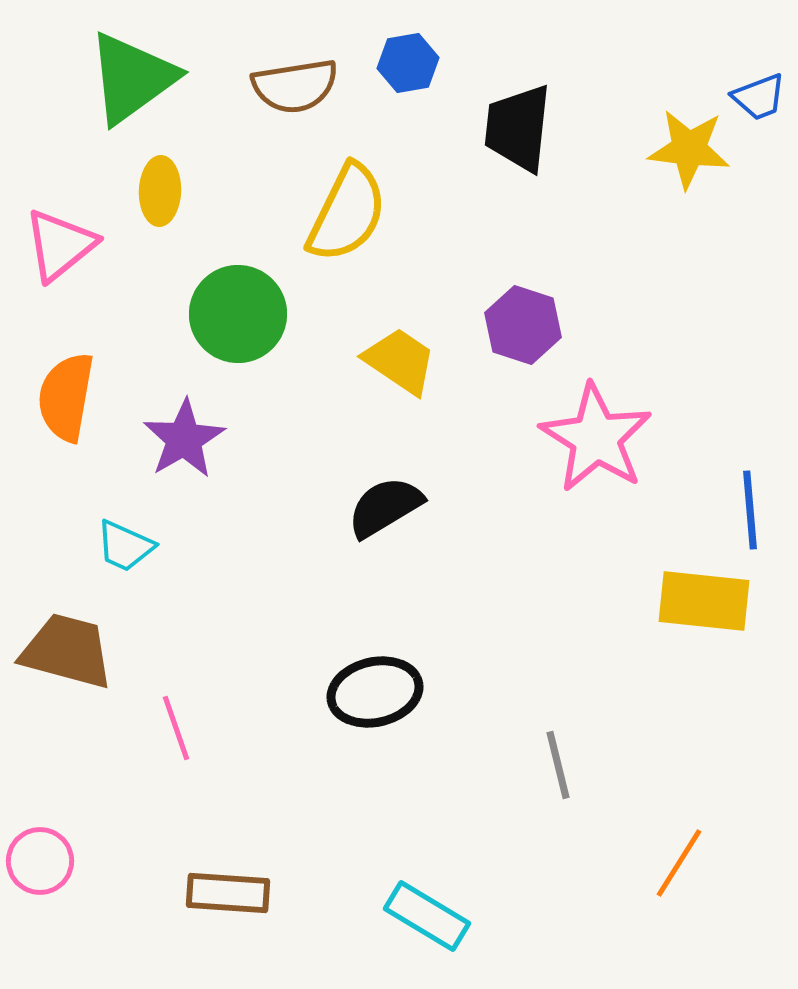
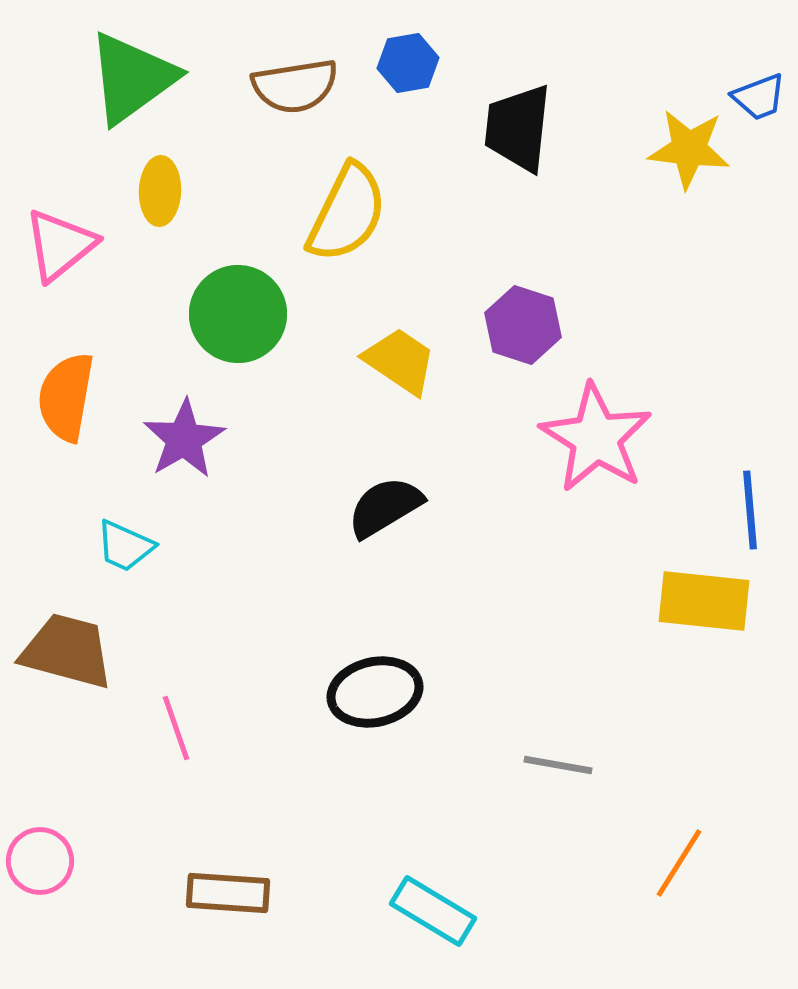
gray line: rotated 66 degrees counterclockwise
cyan rectangle: moved 6 px right, 5 px up
